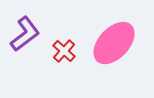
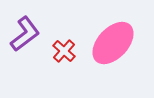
pink ellipse: moved 1 px left
